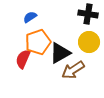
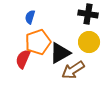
blue semicircle: rotated 40 degrees counterclockwise
